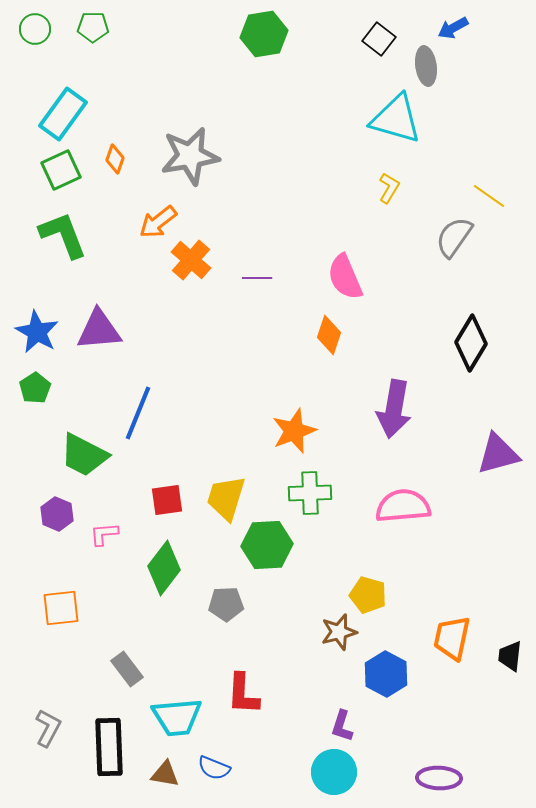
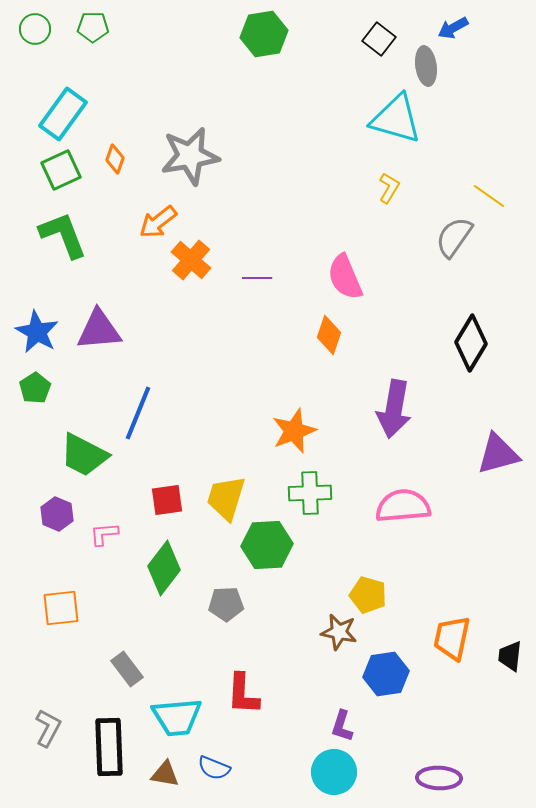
brown star at (339, 632): rotated 27 degrees clockwise
blue hexagon at (386, 674): rotated 24 degrees clockwise
